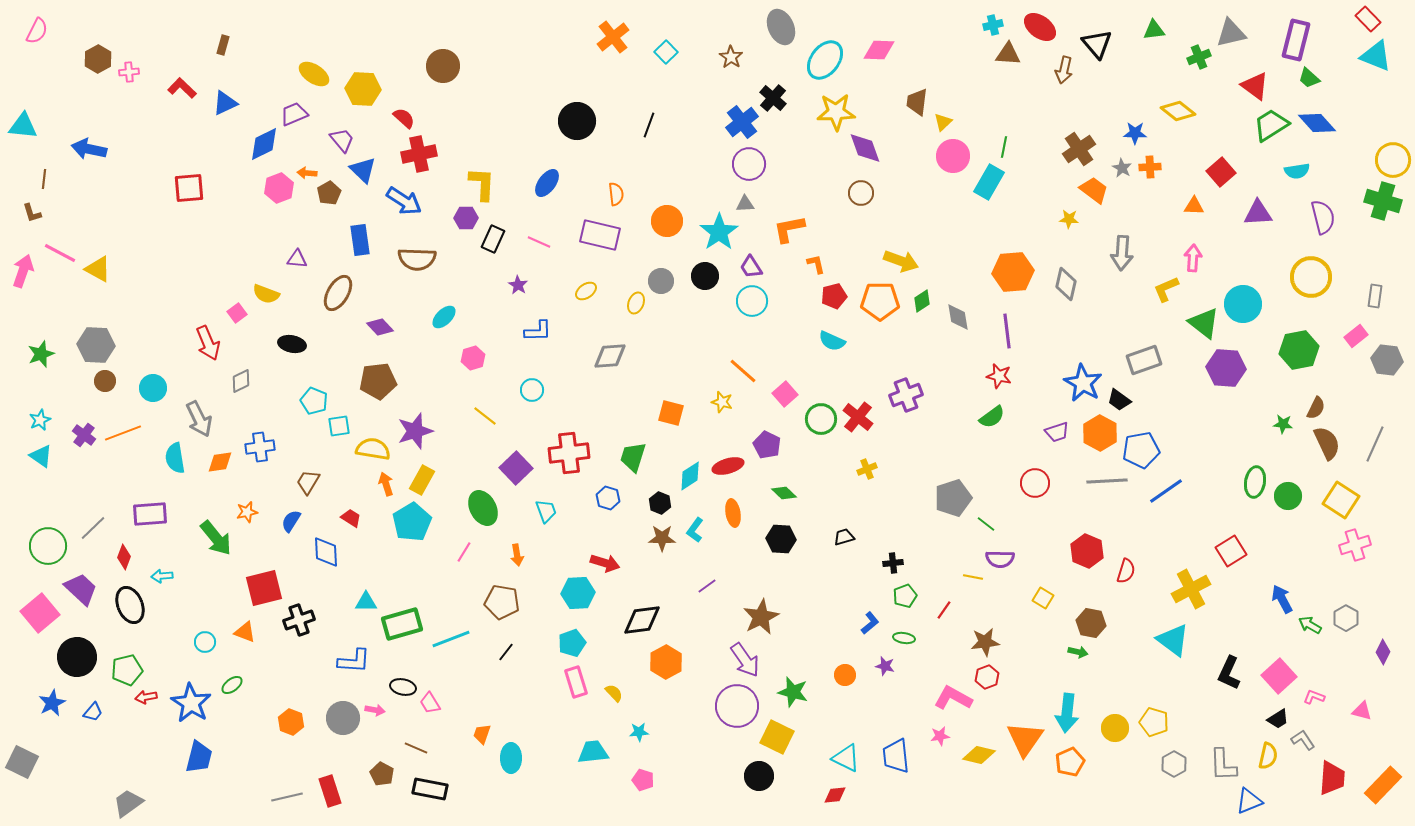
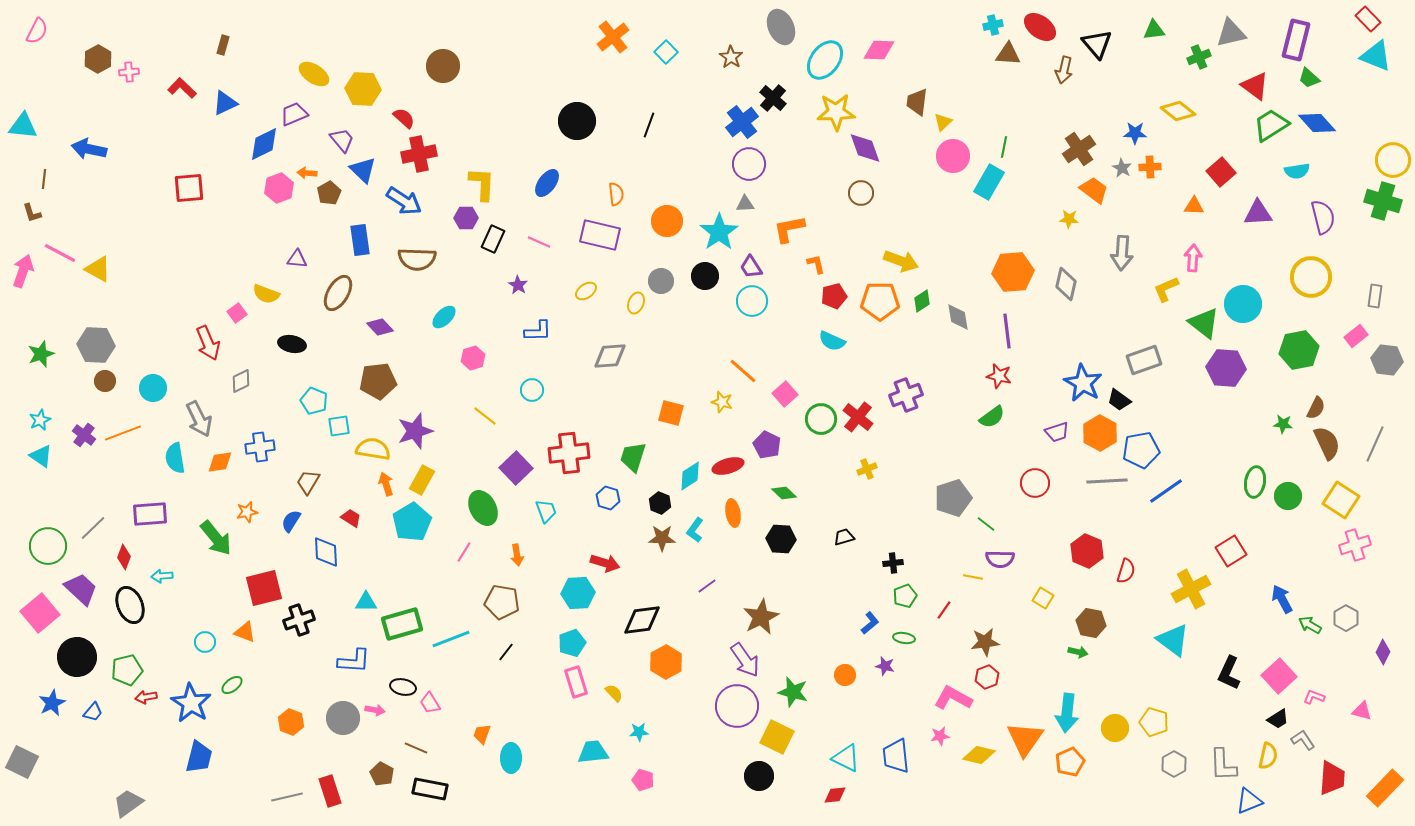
orange rectangle at (1383, 785): moved 2 px right, 3 px down
